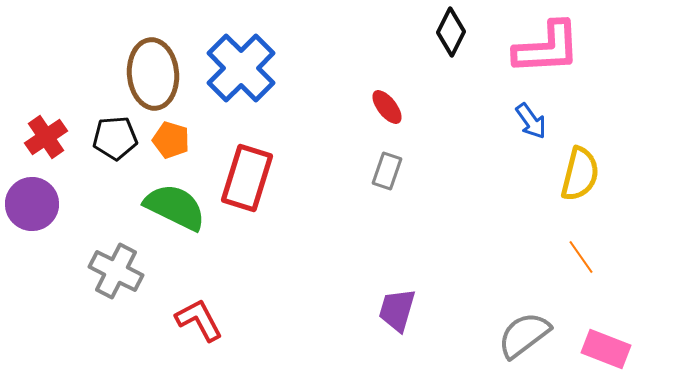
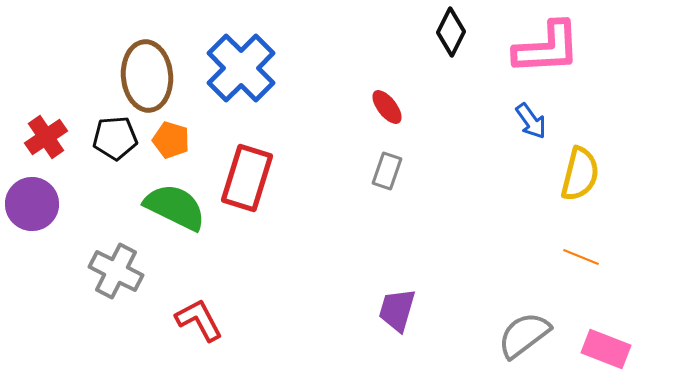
brown ellipse: moved 6 px left, 2 px down
orange line: rotated 33 degrees counterclockwise
